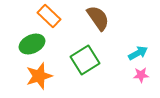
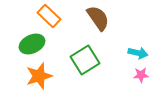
cyan arrow: rotated 42 degrees clockwise
